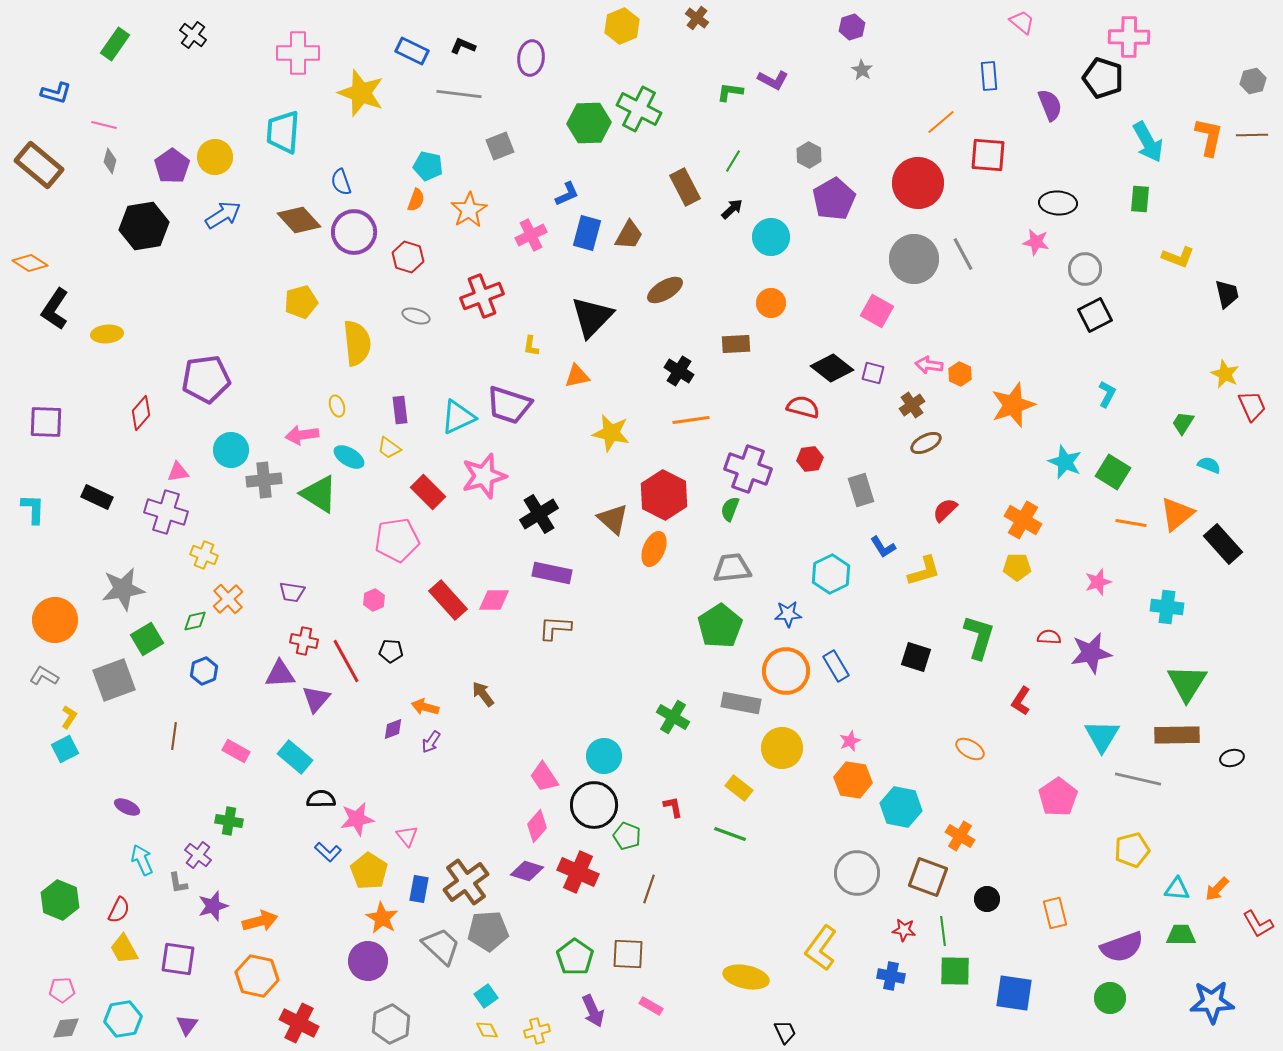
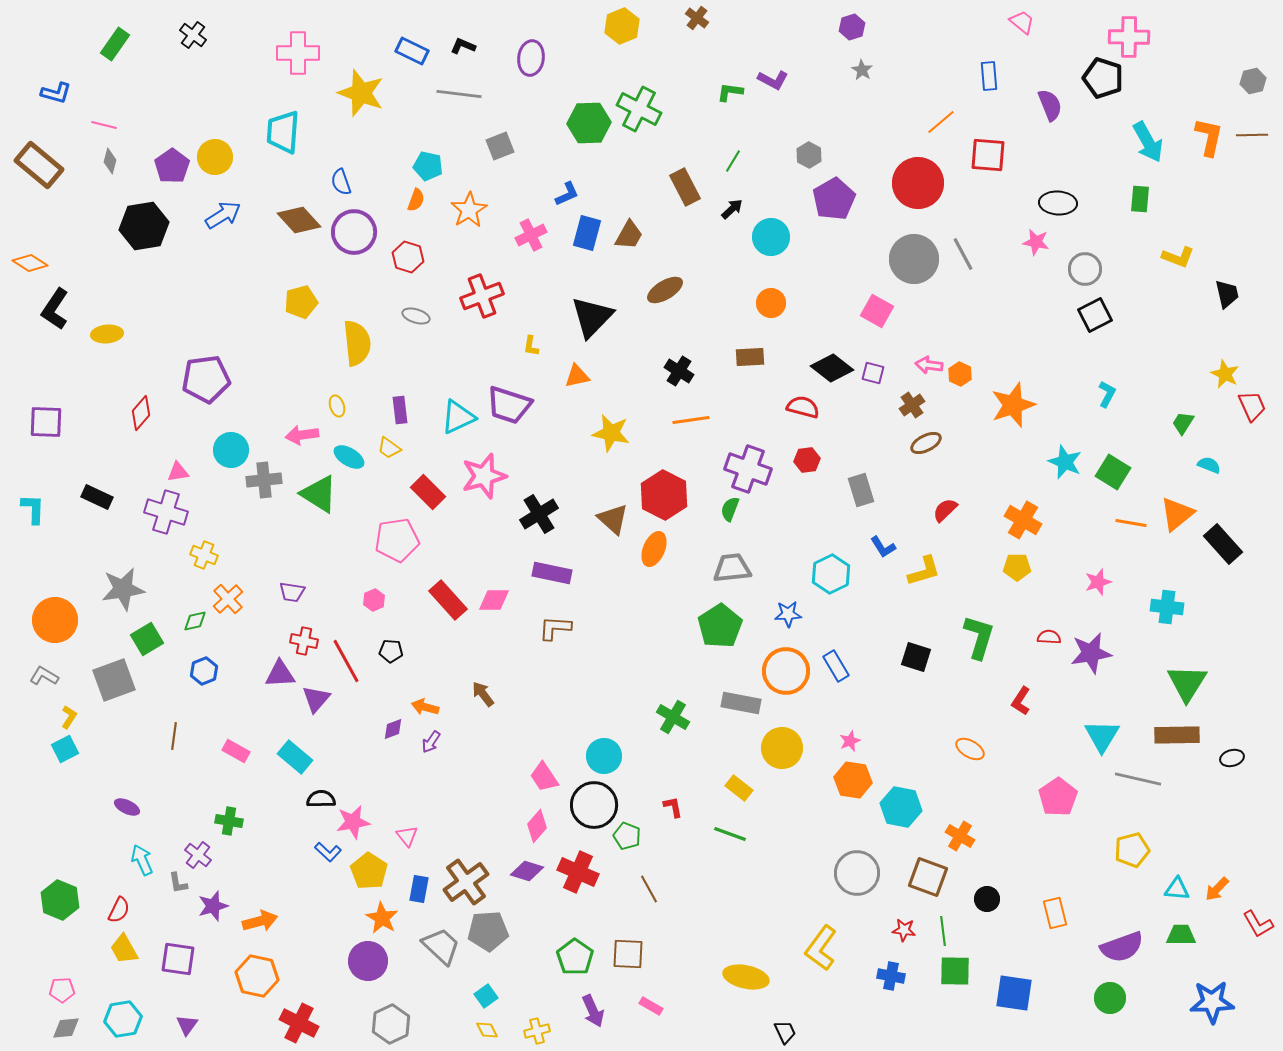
brown rectangle at (736, 344): moved 14 px right, 13 px down
red hexagon at (810, 459): moved 3 px left, 1 px down
pink star at (357, 819): moved 4 px left, 3 px down
brown line at (649, 889): rotated 48 degrees counterclockwise
